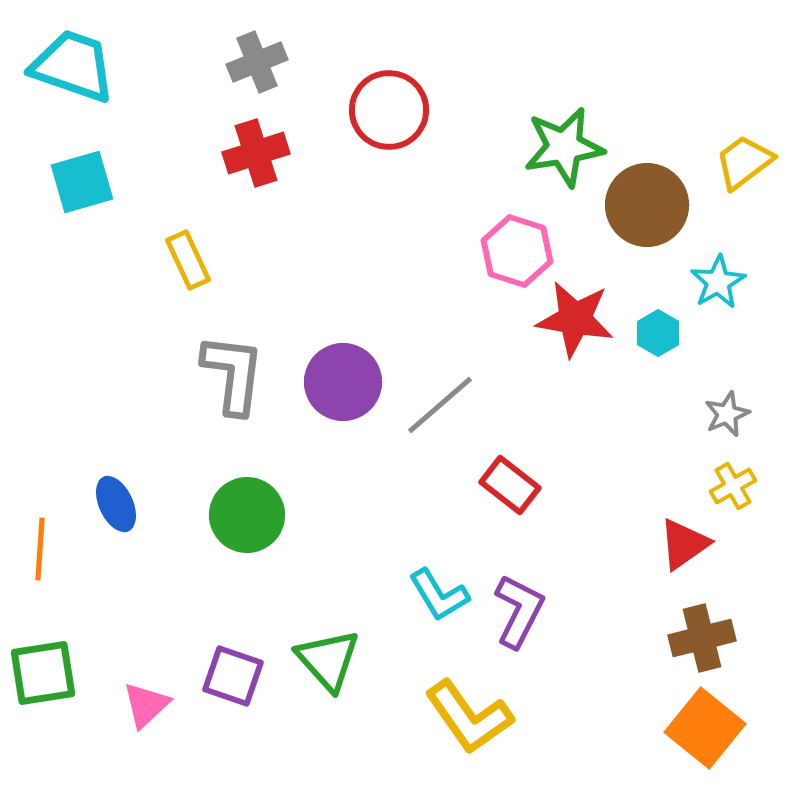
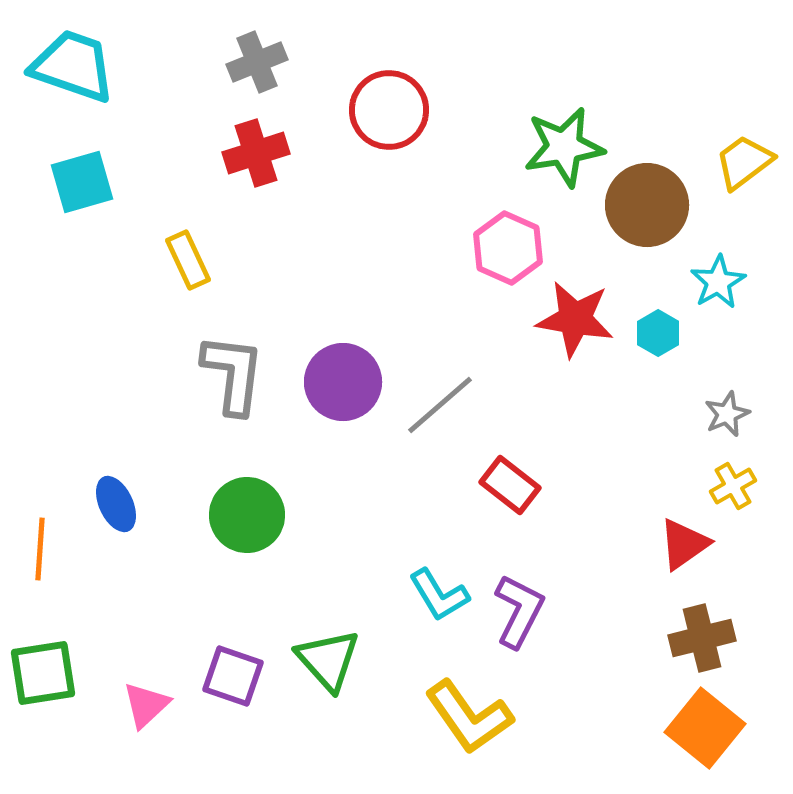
pink hexagon: moved 9 px left, 3 px up; rotated 6 degrees clockwise
